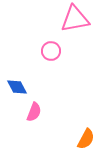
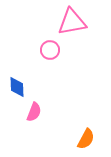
pink triangle: moved 3 px left, 3 px down
pink circle: moved 1 px left, 1 px up
blue diamond: rotated 25 degrees clockwise
